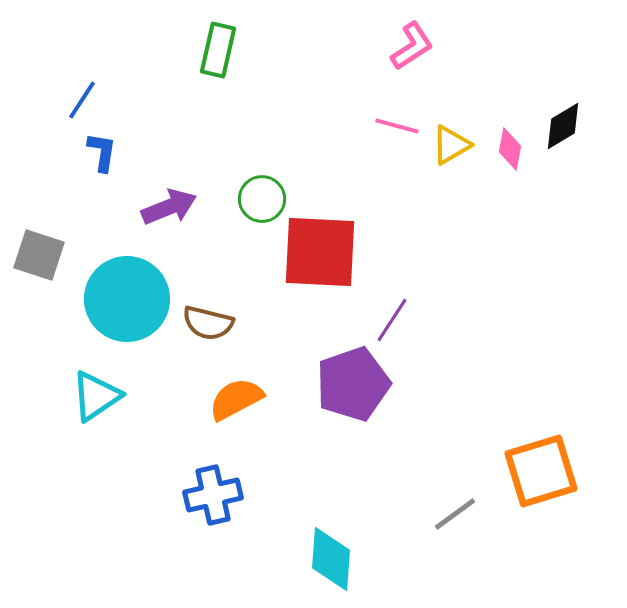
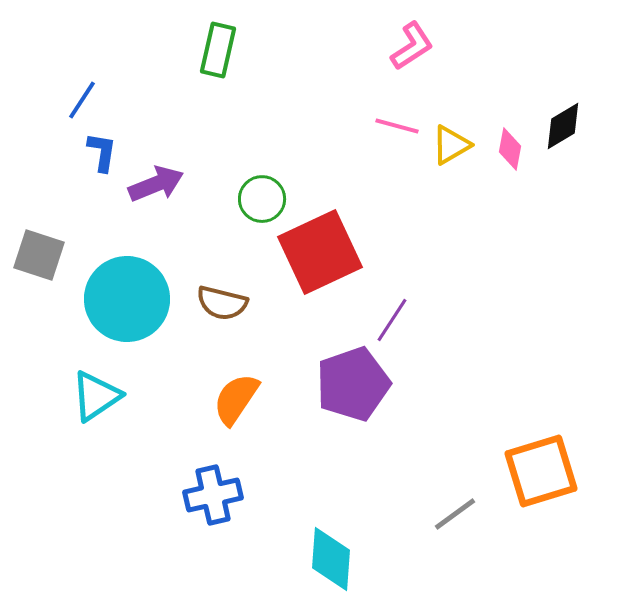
purple arrow: moved 13 px left, 23 px up
red square: rotated 28 degrees counterclockwise
brown semicircle: moved 14 px right, 20 px up
orange semicircle: rotated 28 degrees counterclockwise
